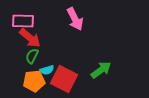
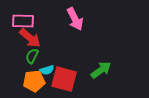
red square: rotated 12 degrees counterclockwise
